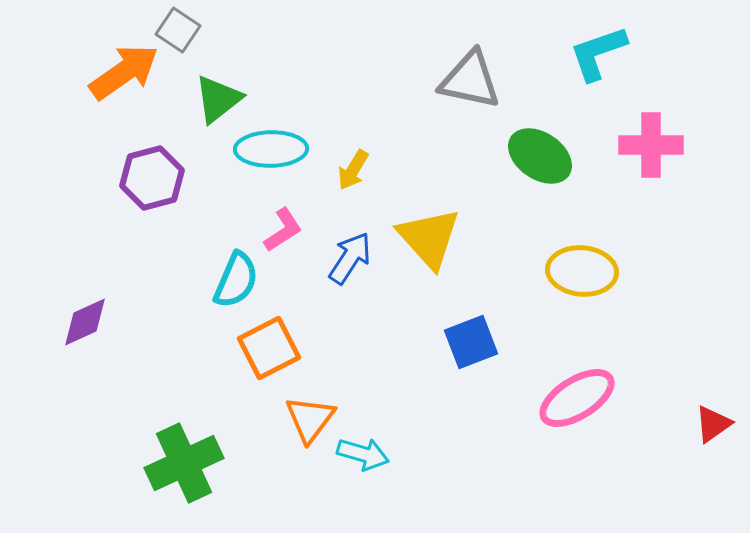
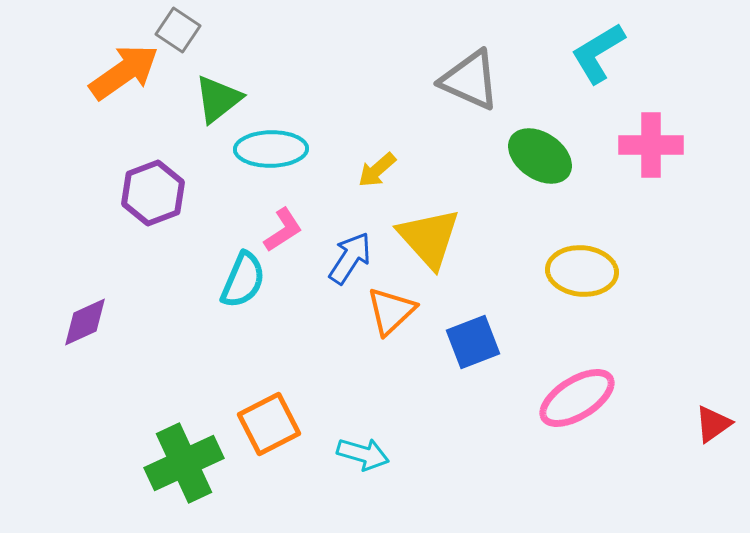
cyan L-shape: rotated 12 degrees counterclockwise
gray triangle: rotated 12 degrees clockwise
yellow arrow: moved 24 px right; rotated 18 degrees clockwise
purple hexagon: moved 1 px right, 15 px down; rotated 6 degrees counterclockwise
cyan semicircle: moved 7 px right
blue square: moved 2 px right
orange square: moved 76 px down
orange triangle: moved 81 px right, 108 px up; rotated 10 degrees clockwise
